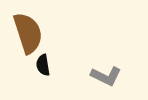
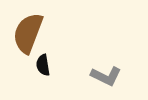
brown semicircle: rotated 141 degrees counterclockwise
